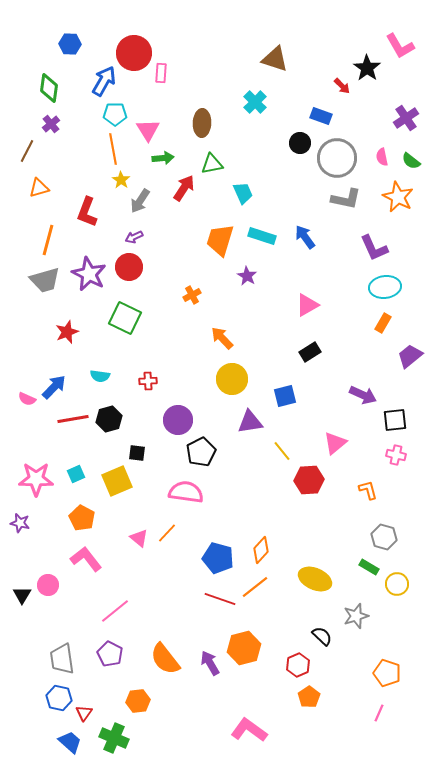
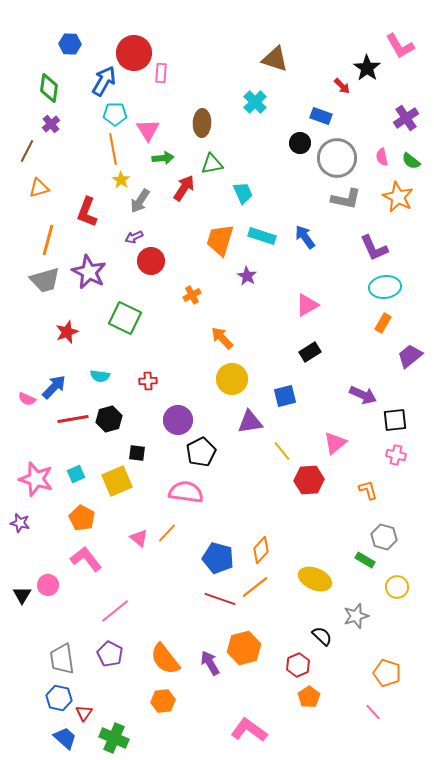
red circle at (129, 267): moved 22 px right, 6 px up
purple star at (89, 274): moved 2 px up
pink star at (36, 479): rotated 16 degrees clockwise
green rectangle at (369, 567): moved 4 px left, 7 px up
yellow circle at (397, 584): moved 3 px down
orange hexagon at (138, 701): moved 25 px right
pink line at (379, 713): moved 6 px left, 1 px up; rotated 66 degrees counterclockwise
blue trapezoid at (70, 742): moved 5 px left, 4 px up
